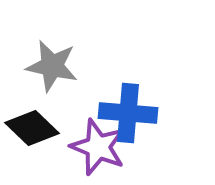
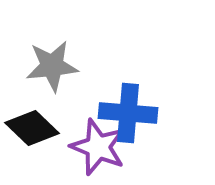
gray star: rotated 18 degrees counterclockwise
